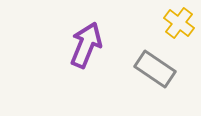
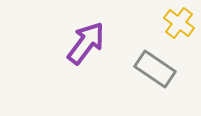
purple arrow: moved 2 px up; rotated 15 degrees clockwise
